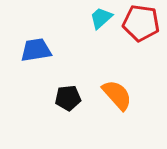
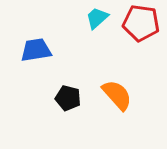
cyan trapezoid: moved 4 px left
black pentagon: rotated 20 degrees clockwise
